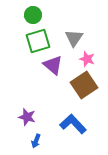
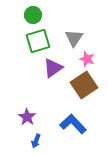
purple triangle: moved 3 px down; rotated 45 degrees clockwise
purple star: rotated 18 degrees clockwise
